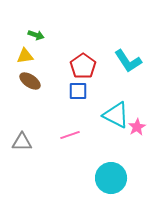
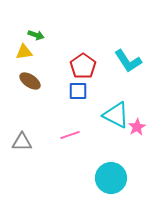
yellow triangle: moved 1 px left, 4 px up
